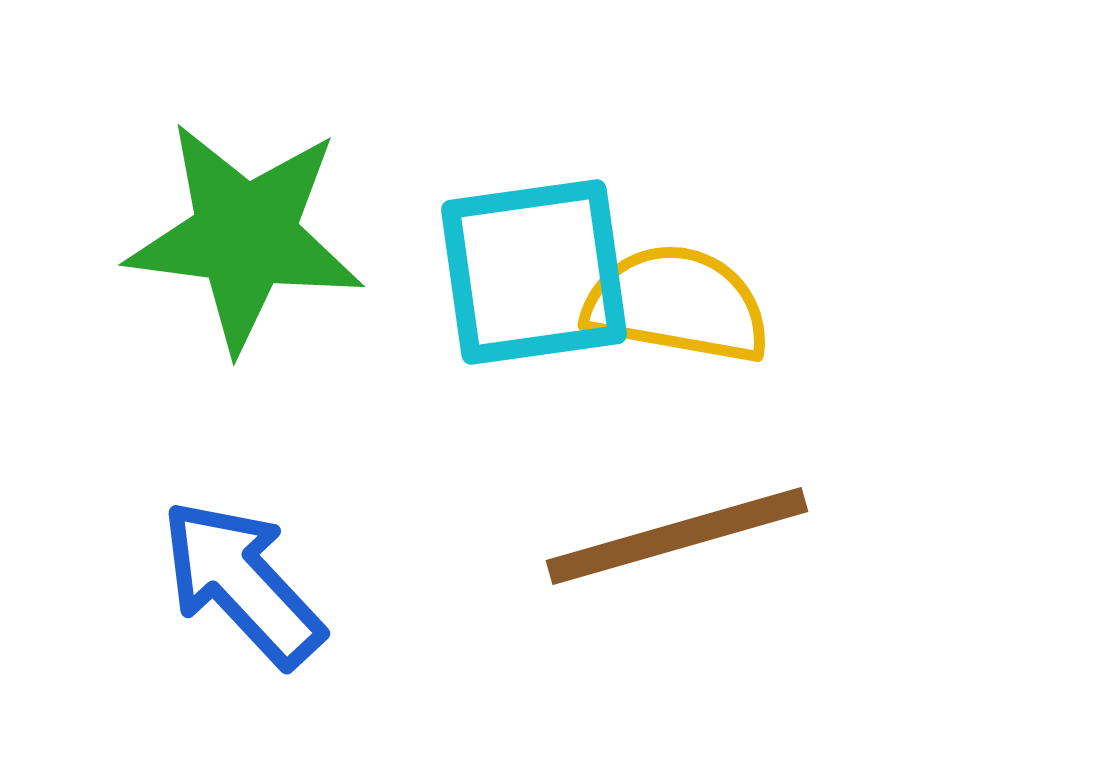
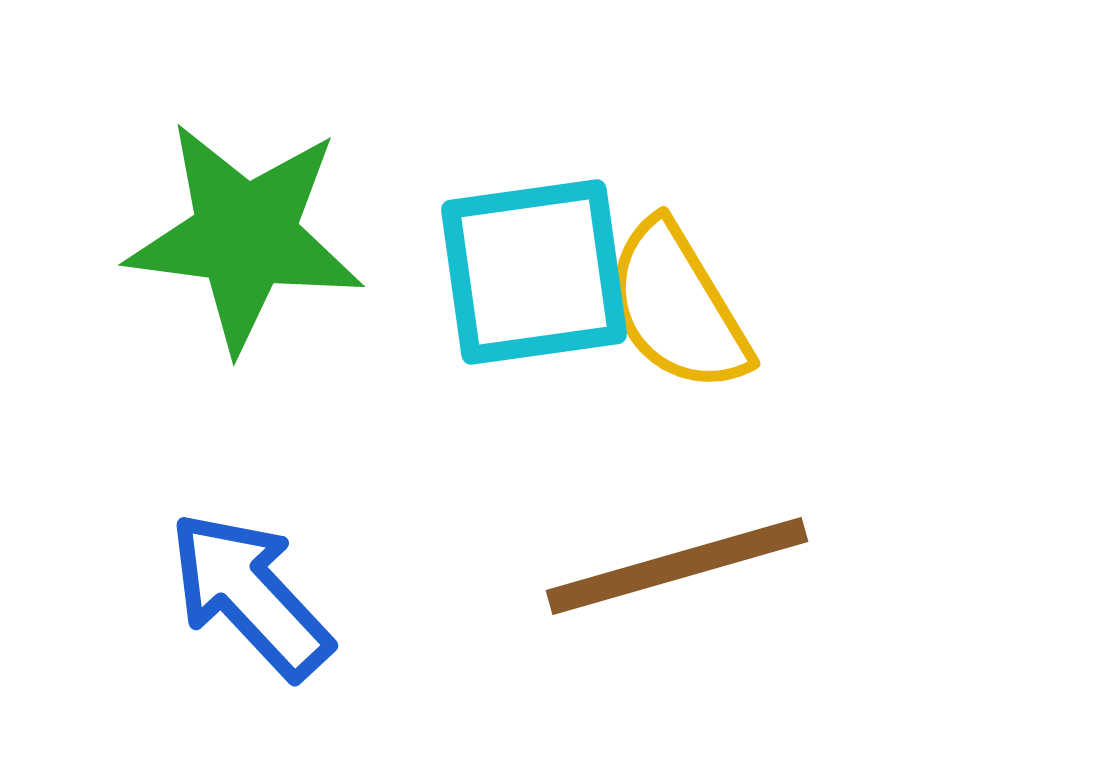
yellow semicircle: moved 3 px down; rotated 131 degrees counterclockwise
brown line: moved 30 px down
blue arrow: moved 8 px right, 12 px down
